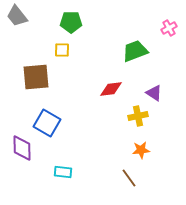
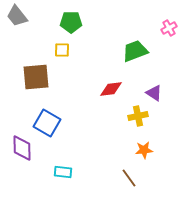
orange star: moved 3 px right
